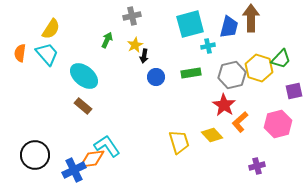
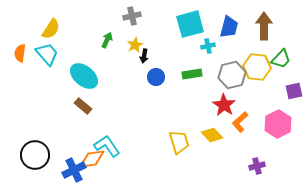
brown arrow: moved 13 px right, 8 px down
yellow hexagon: moved 2 px left, 1 px up; rotated 12 degrees counterclockwise
green rectangle: moved 1 px right, 1 px down
pink hexagon: rotated 12 degrees counterclockwise
